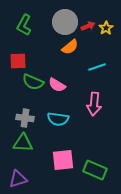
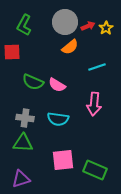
red square: moved 6 px left, 9 px up
purple triangle: moved 3 px right
